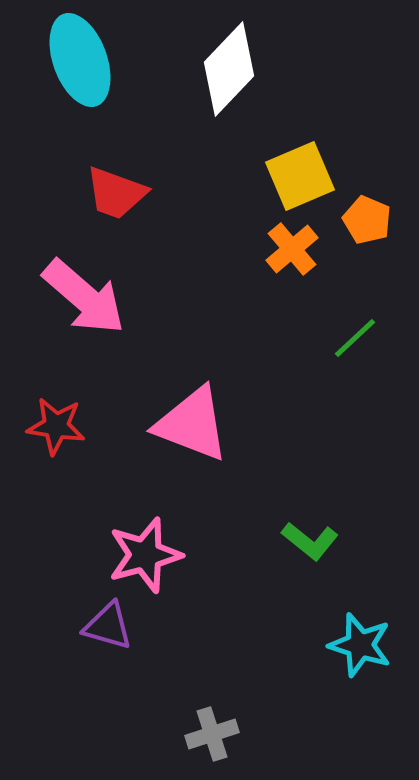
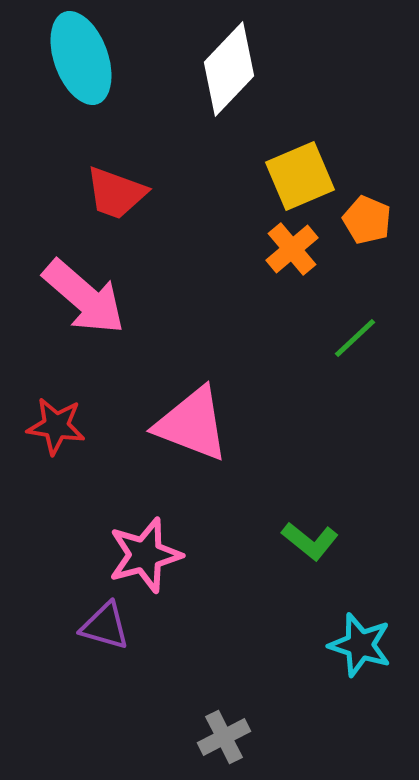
cyan ellipse: moved 1 px right, 2 px up
purple triangle: moved 3 px left
gray cross: moved 12 px right, 3 px down; rotated 9 degrees counterclockwise
